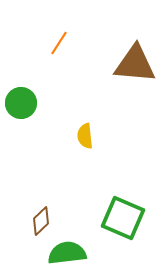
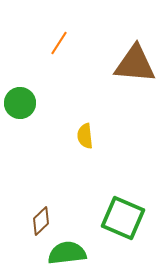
green circle: moved 1 px left
